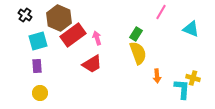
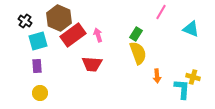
black cross: moved 6 px down
pink arrow: moved 1 px right, 3 px up
red trapezoid: rotated 35 degrees clockwise
yellow cross: moved 1 px up
